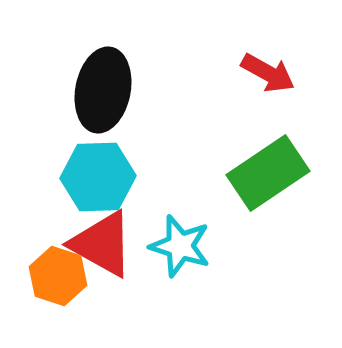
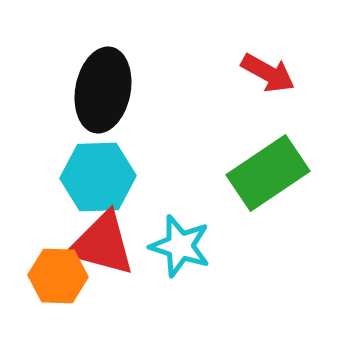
red triangle: rotated 14 degrees counterclockwise
orange hexagon: rotated 16 degrees counterclockwise
